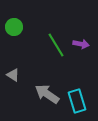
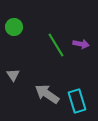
gray triangle: rotated 24 degrees clockwise
